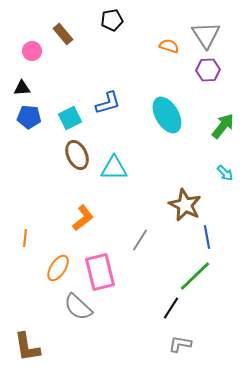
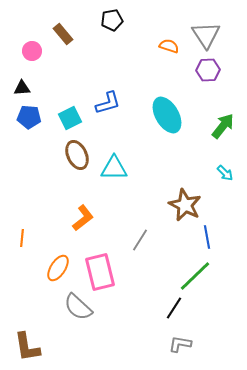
orange line: moved 3 px left
black line: moved 3 px right
